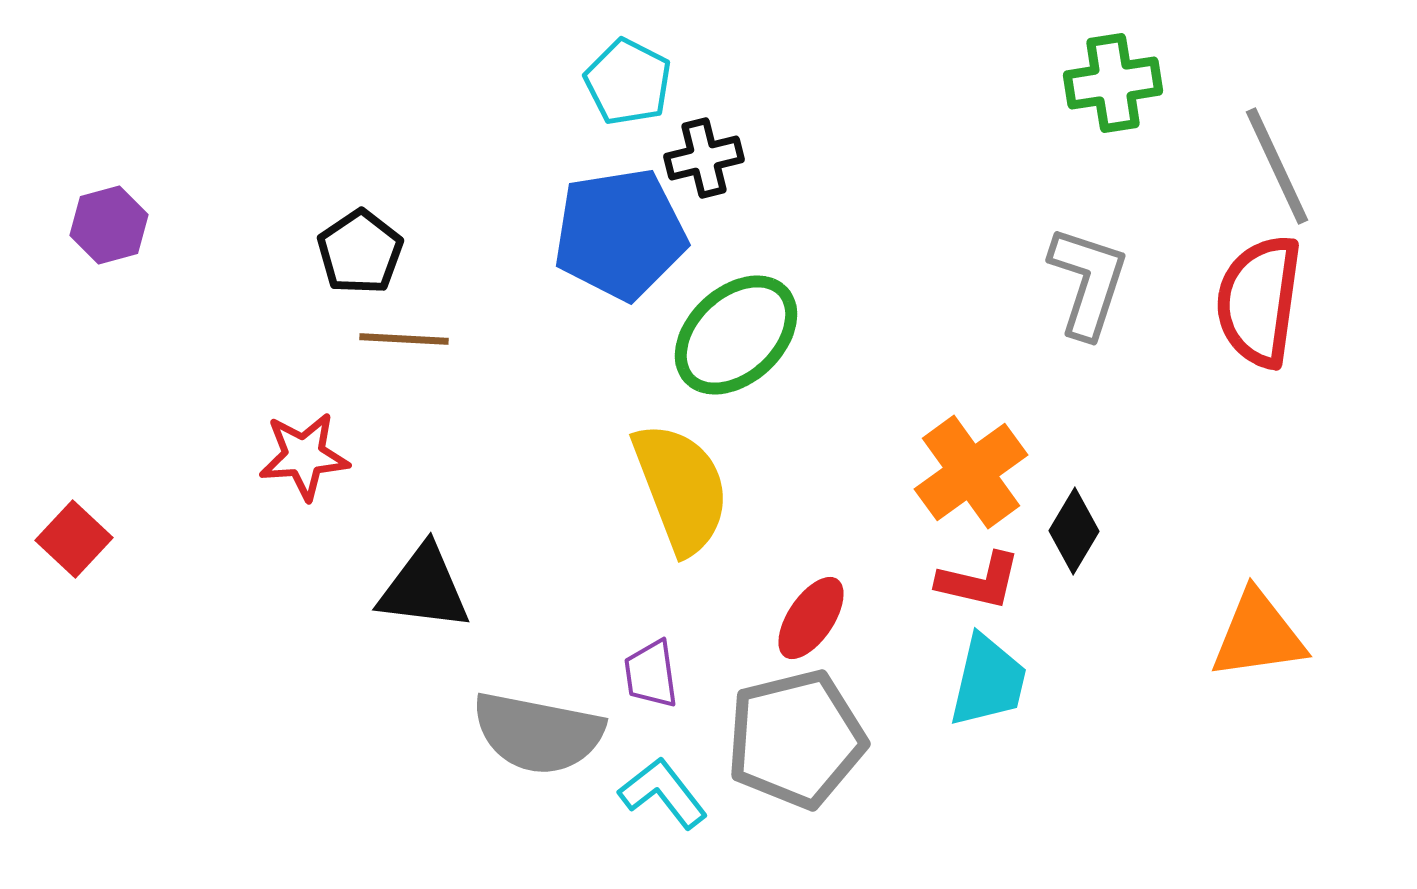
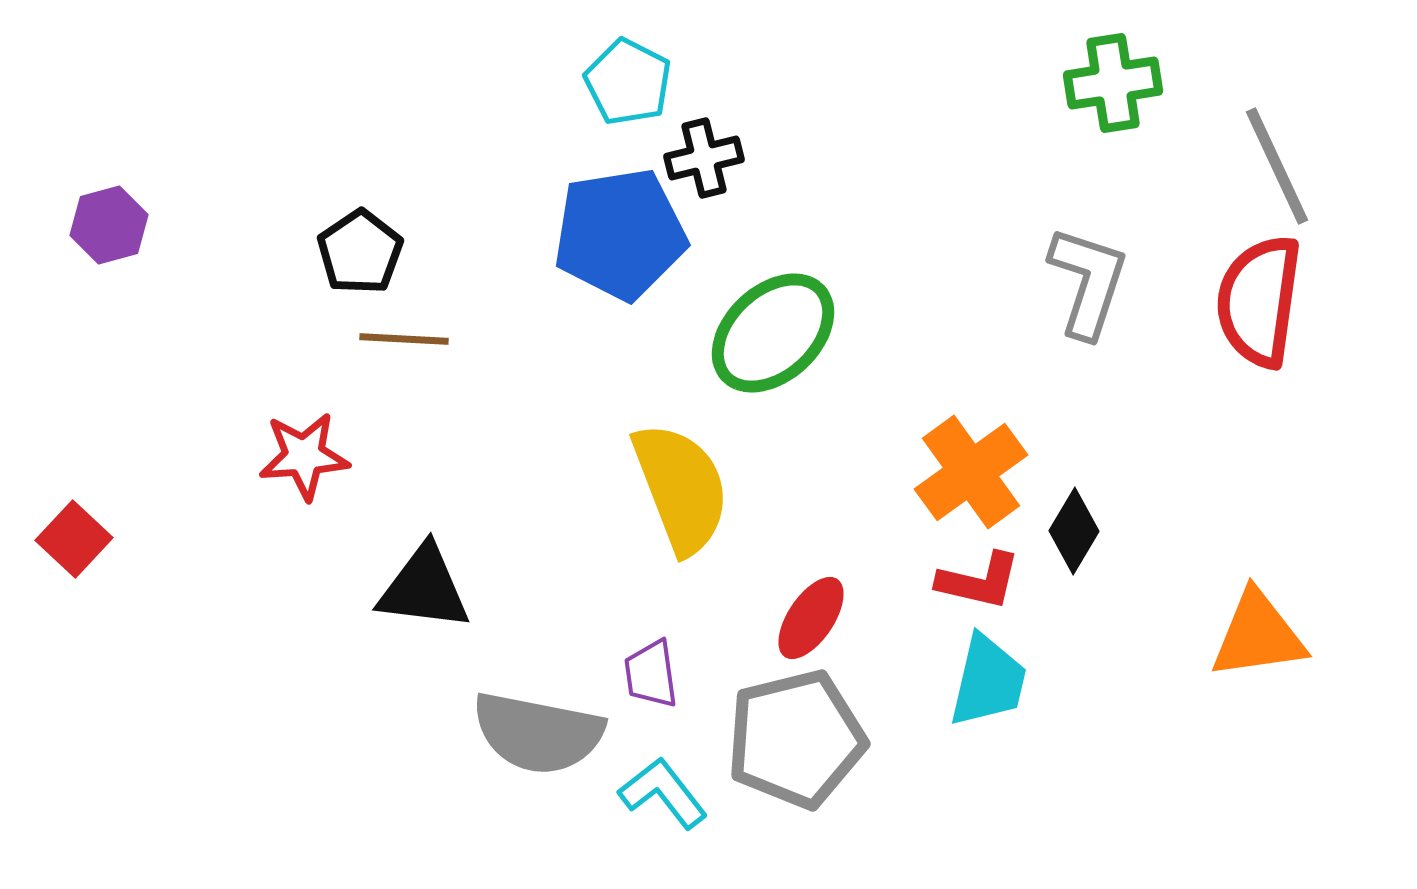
green ellipse: moved 37 px right, 2 px up
